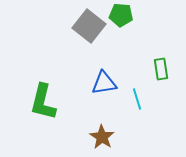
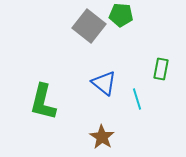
green rectangle: rotated 20 degrees clockwise
blue triangle: rotated 48 degrees clockwise
